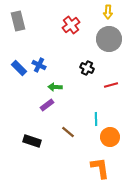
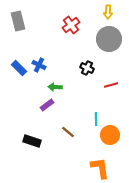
orange circle: moved 2 px up
